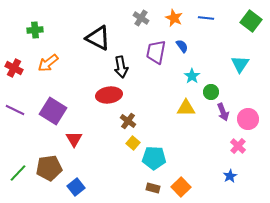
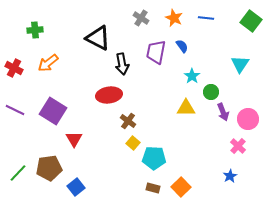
black arrow: moved 1 px right, 3 px up
